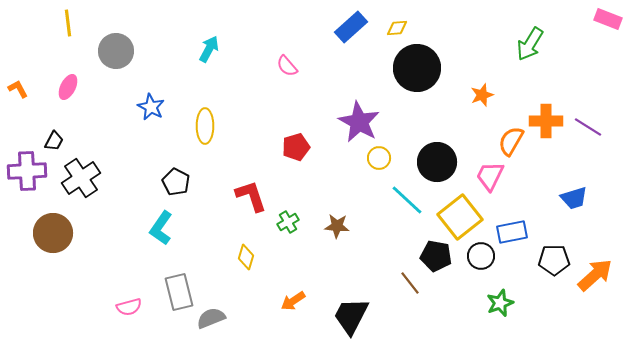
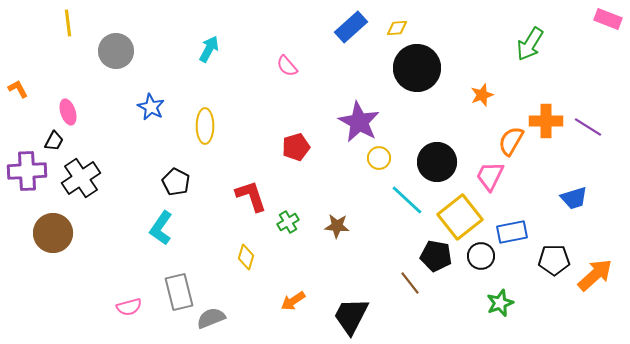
pink ellipse at (68, 87): moved 25 px down; rotated 45 degrees counterclockwise
